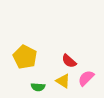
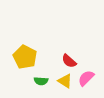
yellow triangle: moved 2 px right
green semicircle: moved 3 px right, 6 px up
